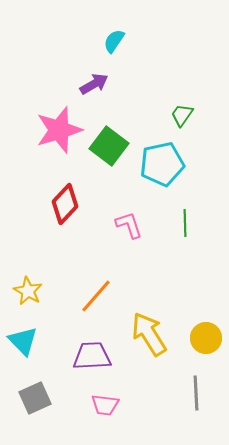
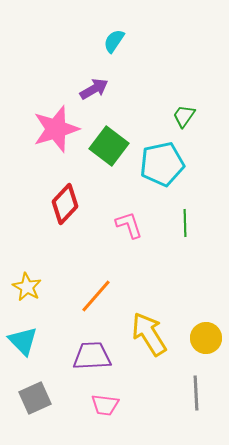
purple arrow: moved 5 px down
green trapezoid: moved 2 px right, 1 px down
pink star: moved 3 px left, 1 px up
yellow star: moved 1 px left, 4 px up
